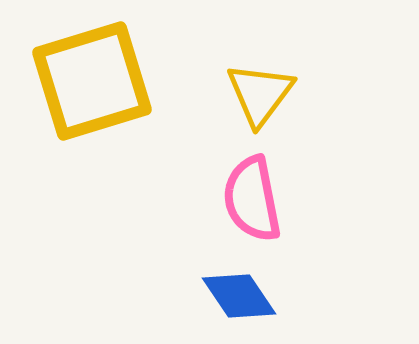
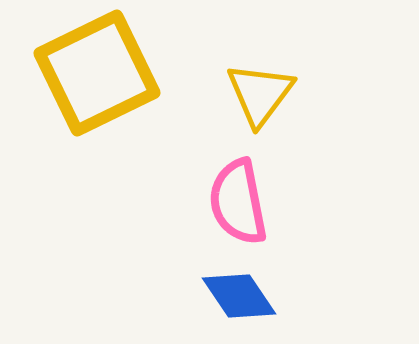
yellow square: moved 5 px right, 8 px up; rotated 9 degrees counterclockwise
pink semicircle: moved 14 px left, 3 px down
